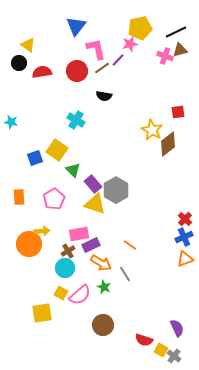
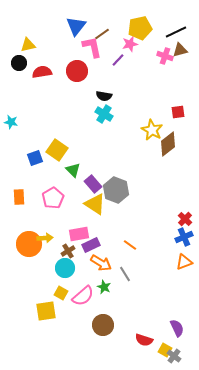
yellow triangle at (28, 45): rotated 49 degrees counterclockwise
pink L-shape at (96, 49): moved 4 px left, 2 px up
brown line at (102, 68): moved 34 px up
cyan cross at (76, 120): moved 28 px right, 6 px up
gray hexagon at (116, 190): rotated 10 degrees counterclockwise
pink pentagon at (54, 199): moved 1 px left, 1 px up
yellow triangle at (95, 204): rotated 15 degrees clockwise
yellow arrow at (42, 231): moved 3 px right, 7 px down
orange triangle at (185, 259): moved 1 px left, 3 px down
pink semicircle at (80, 295): moved 3 px right, 1 px down
yellow square at (42, 313): moved 4 px right, 2 px up
yellow square at (161, 350): moved 4 px right
